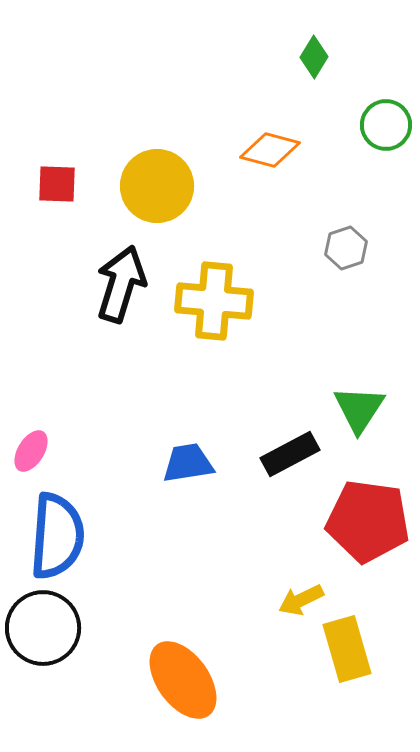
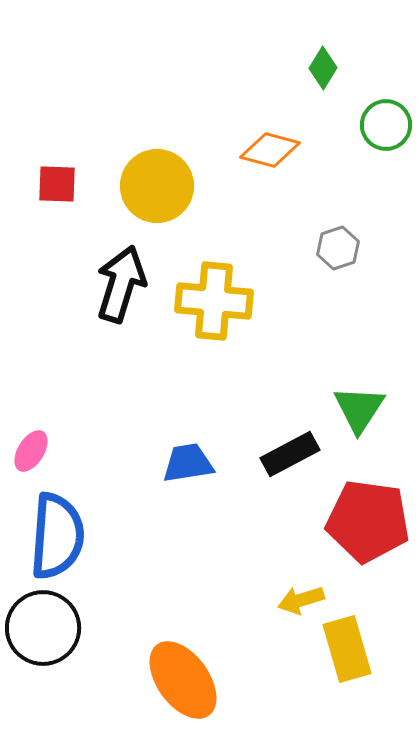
green diamond: moved 9 px right, 11 px down
gray hexagon: moved 8 px left
yellow arrow: rotated 9 degrees clockwise
